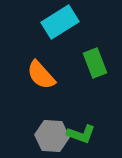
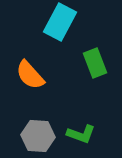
cyan rectangle: rotated 30 degrees counterclockwise
orange semicircle: moved 11 px left
gray hexagon: moved 14 px left
